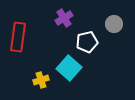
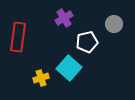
yellow cross: moved 2 px up
